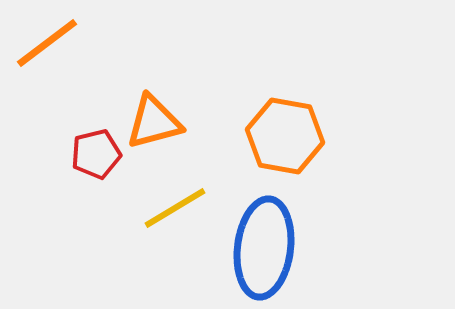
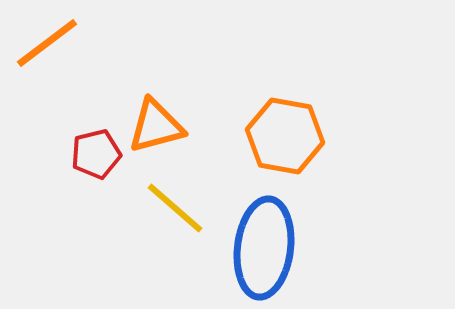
orange triangle: moved 2 px right, 4 px down
yellow line: rotated 72 degrees clockwise
